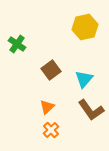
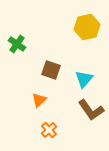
yellow hexagon: moved 2 px right
brown square: rotated 36 degrees counterclockwise
orange triangle: moved 8 px left, 7 px up
orange cross: moved 2 px left
